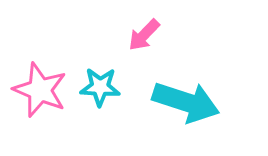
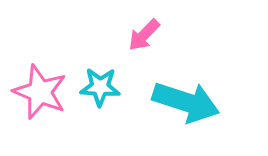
pink star: moved 2 px down
